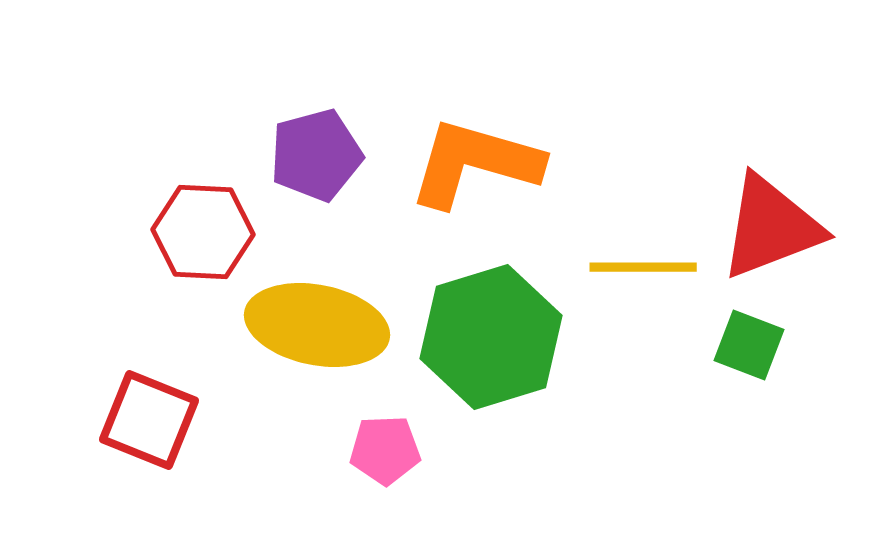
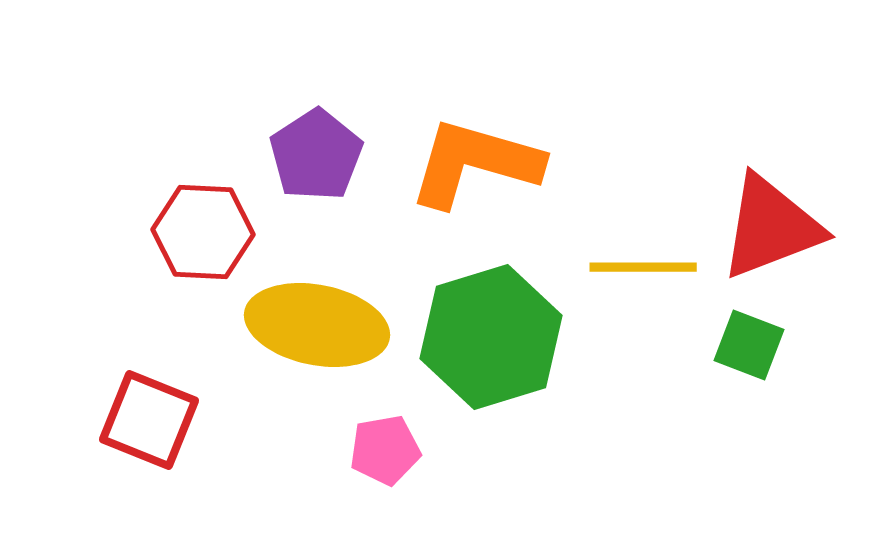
purple pentagon: rotated 18 degrees counterclockwise
pink pentagon: rotated 8 degrees counterclockwise
